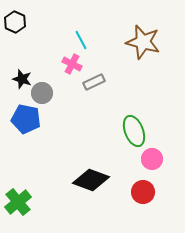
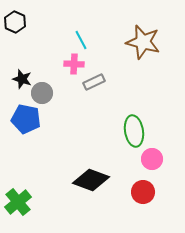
pink cross: moved 2 px right; rotated 24 degrees counterclockwise
green ellipse: rotated 12 degrees clockwise
